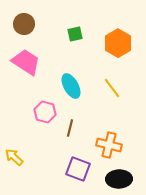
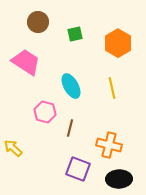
brown circle: moved 14 px right, 2 px up
yellow line: rotated 25 degrees clockwise
yellow arrow: moved 1 px left, 9 px up
